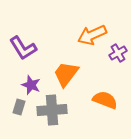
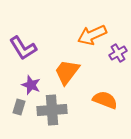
orange trapezoid: moved 1 px right, 2 px up
